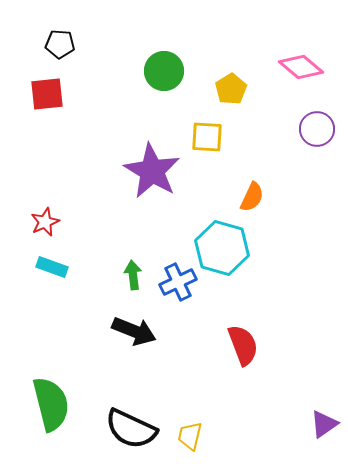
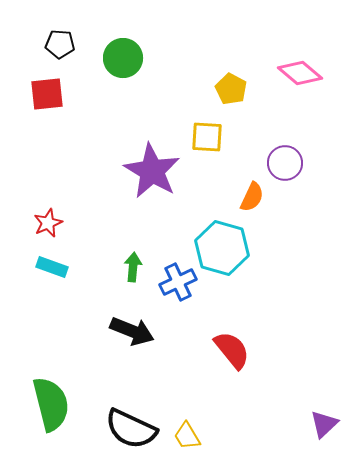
pink diamond: moved 1 px left, 6 px down
green circle: moved 41 px left, 13 px up
yellow pentagon: rotated 12 degrees counterclockwise
purple circle: moved 32 px left, 34 px down
red star: moved 3 px right, 1 px down
green arrow: moved 8 px up; rotated 12 degrees clockwise
black arrow: moved 2 px left
red semicircle: moved 11 px left, 5 px down; rotated 18 degrees counterclockwise
purple triangle: rotated 8 degrees counterclockwise
yellow trapezoid: moved 3 px left; rotated 44 degrees counterclockwise
